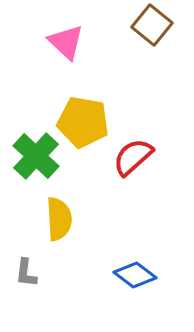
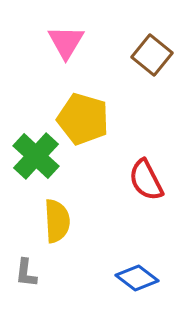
brown square: moved 30 px down
pink triangle: rotated 18 degrees clockwise
yellow pentagon: moved 3 px up; rotated 6 degrees clockwise
red semicircle: moved 13 px right, 23 px down; rotated 75 degrees counterclockwise
yellow semicircle: moved 2 px left, 2 px down
blue diamond: moved 2 px right, 3 px down
